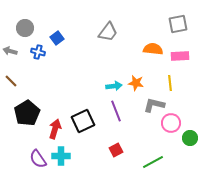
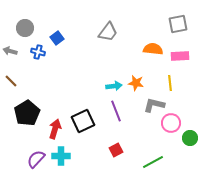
purple semicircle: moved 2 px left; rotated 78 degrees clockwise
